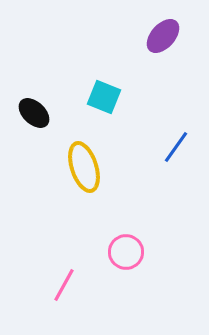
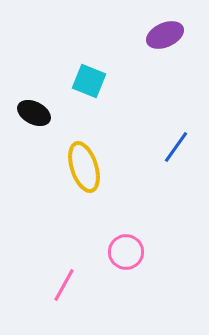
purple ellipse: moved 2 px right, 1 px up; rotated 24 degrees clockwise
cyan square: moved 15 px left, 16 px up
black ellipse: rotated 16 degrees counterclockwise
